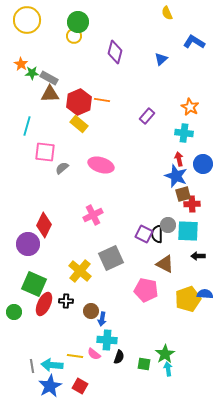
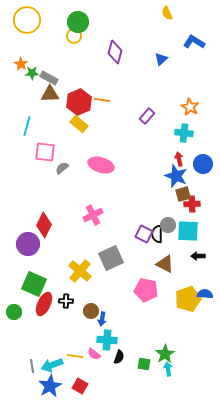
cyan arrow at (52, 365): rotated 25 degrees counterclockwise
